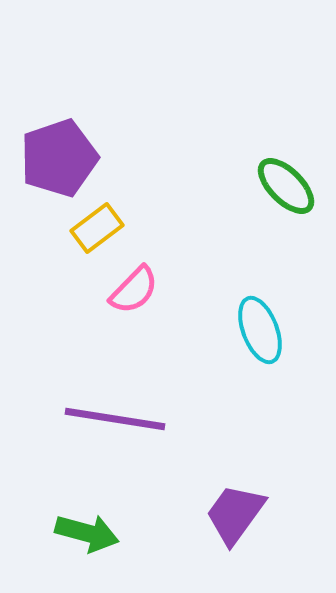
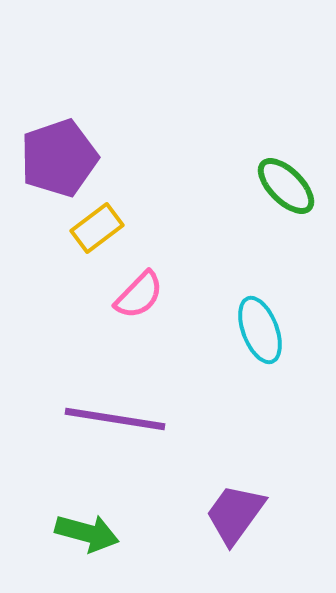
pink semicircle: moved 5 px right, 5 px down
